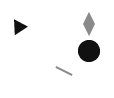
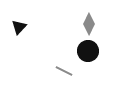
black triangle: rotated 14 degrees counterclockwise
black circle: moved 1 px left
